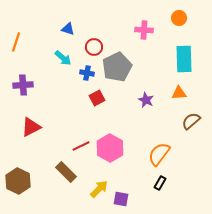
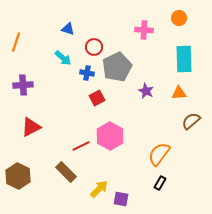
purple star: moved 9 px up
pink hexagon: moved 12 px up
brown hexagon: moved 5 px up
